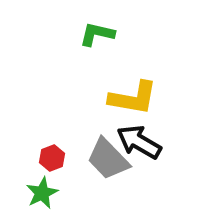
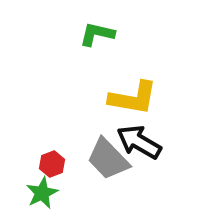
red hexagon: moved 6 px down
